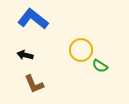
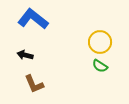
yellow circle: moved 19 px right, 8 px up
